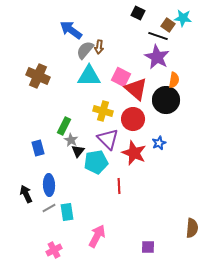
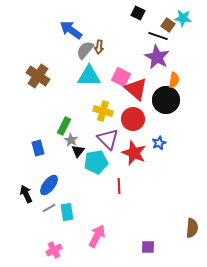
brown cross: rotated 10 degrees clockwise
blue ellipse: rotated 40 degrees clockwise
